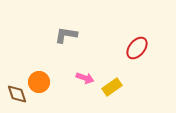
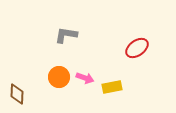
red ellipse: rotated 15 degrees clockwise
orange circle: moved 20 px right, 5 px up
yellow rectangle: rotated 24 degrees clockwise
brown diamond: rotated 20 degrees clockwise
